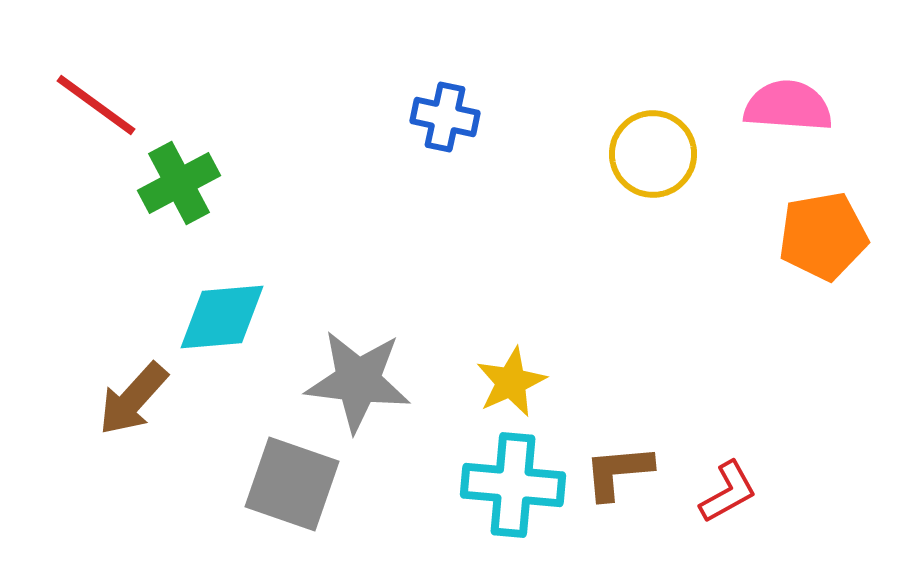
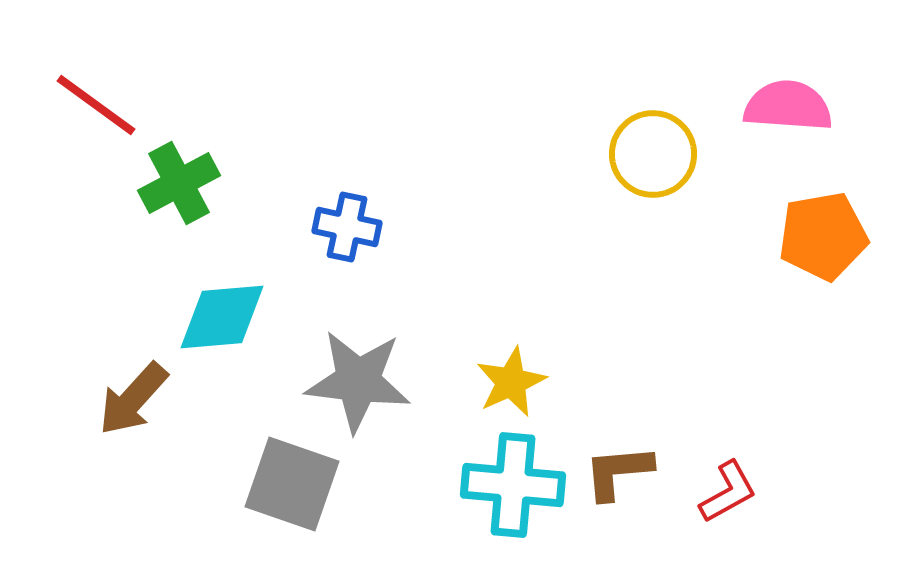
blue cross: moved 98 px left, 110 px down
